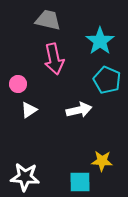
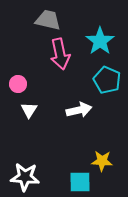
pink arrow: moved 6 px right, 5 px up
white triangle: rotated 24 degrees counterclockwise
